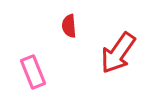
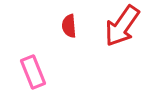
red arrow: moved 4 px right, 27 px up
